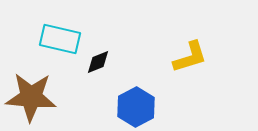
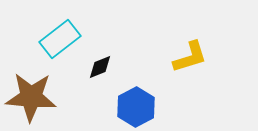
cyan rectangle: rotated 51 degrees counterclockwise
black diamond: moved 2 px right, 5 px down
